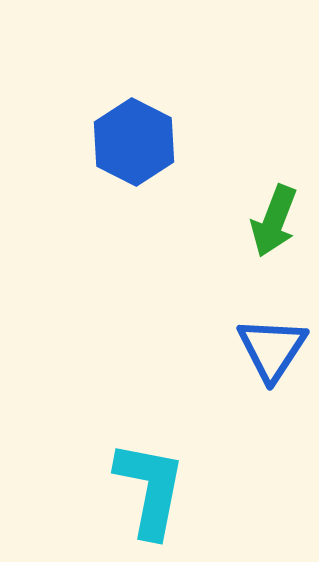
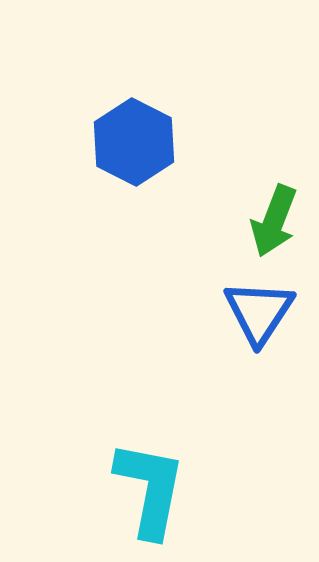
blue triangle: moved 13 px left, 37 px up
